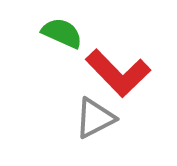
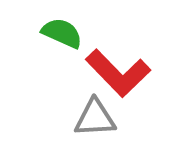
gray triangle: rotated 24 degrees clockwise
